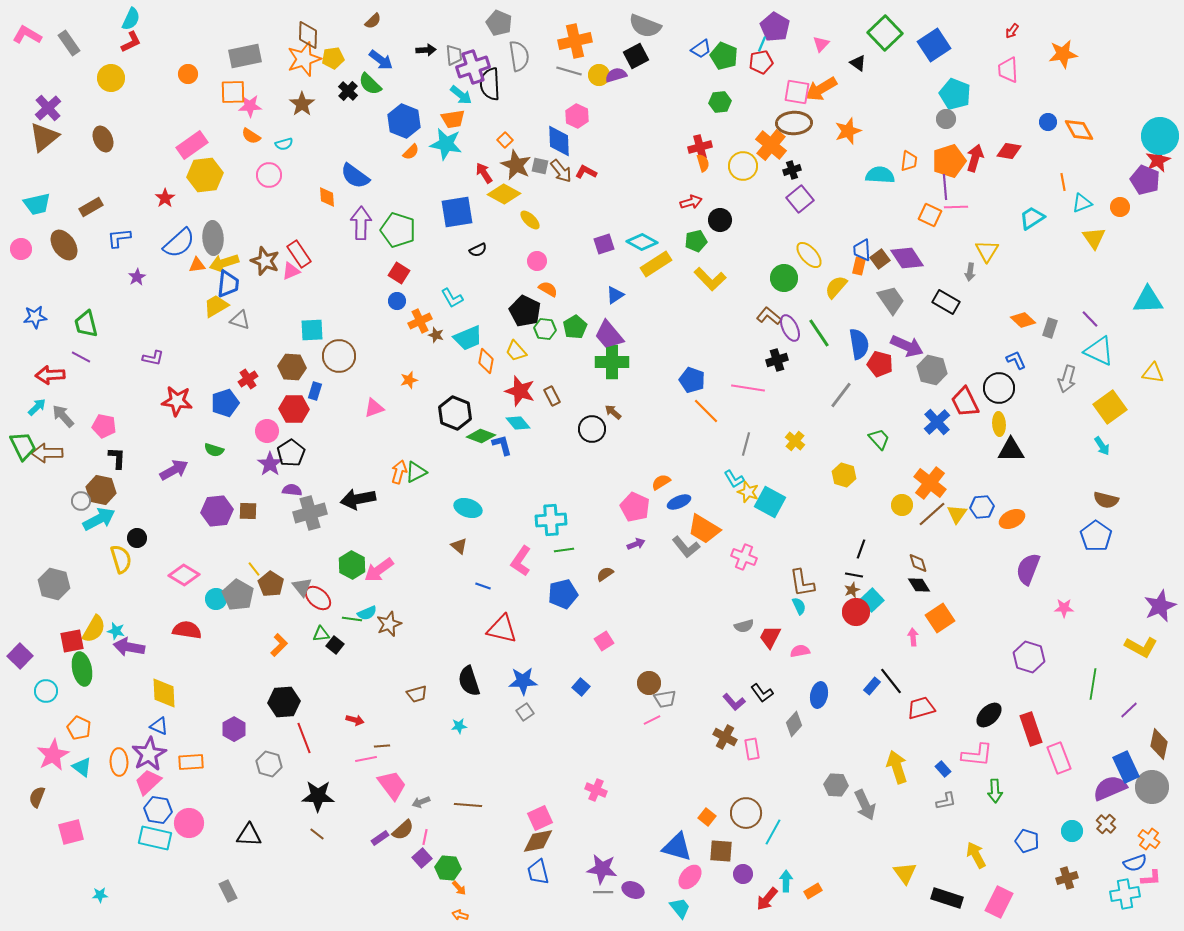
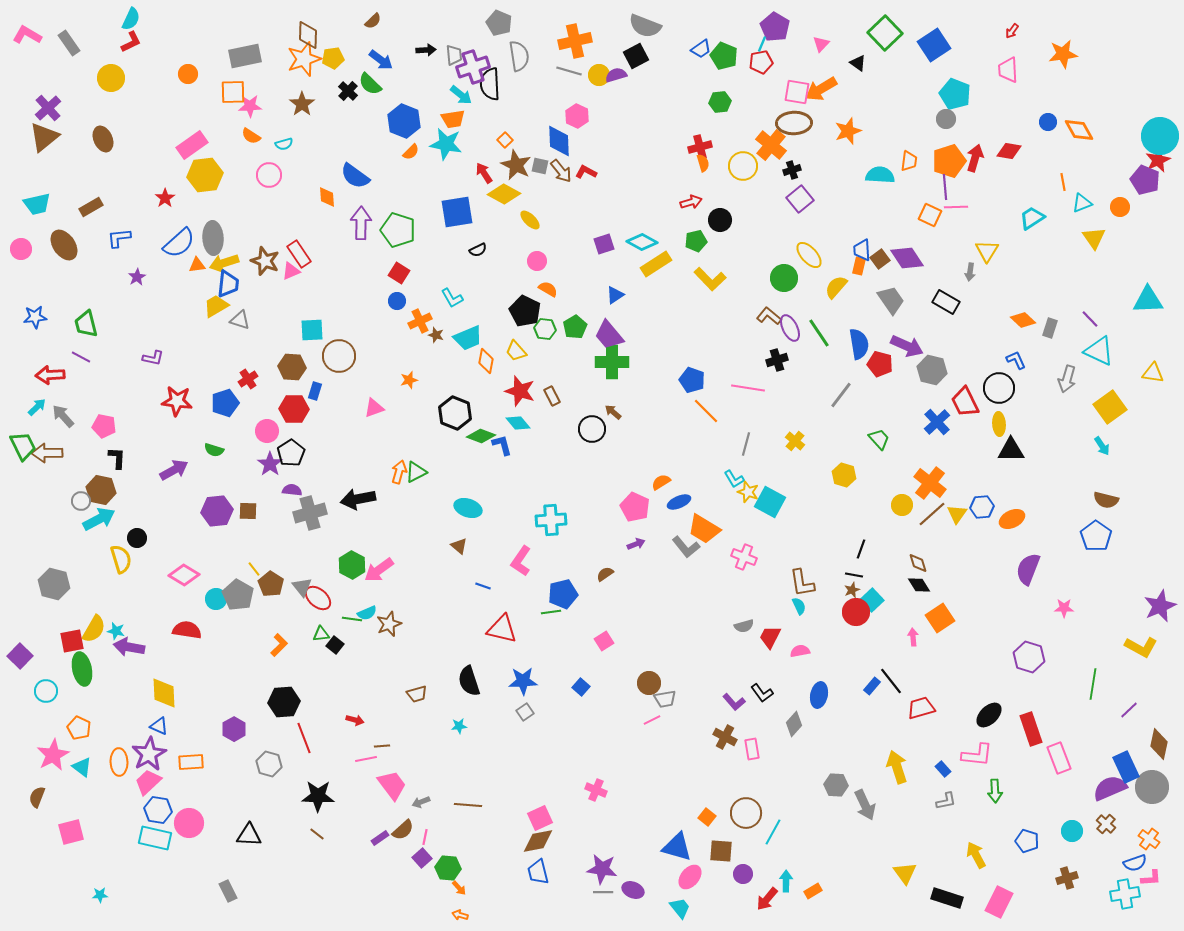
green line at (564, 550): moved 13 px left, 62 px down
